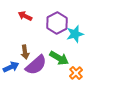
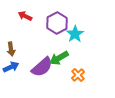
cyan star: rotated 18 degrees counterclockwise
brown arrow: moved 14 px left, 3 px up
green arrow: rotated 120 degrees clockwise
purple semicircle: moved 6 px right, 2 px down
orange cross: moved 2 px right, 2 px down
